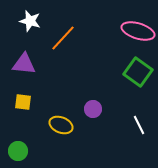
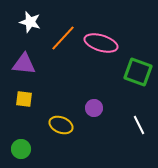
white star: moved 1 px down
pink ellipse: moved 37 px left, 12 px down
green square: rotated 16 degrees counterclockwise
yellow square: moved 1 px right, 3 px up
purple circle: moved 1 px right, 1 px up
green circle: moved 3 px right, 2 px up
